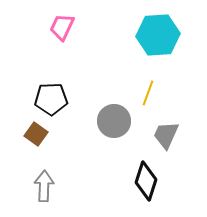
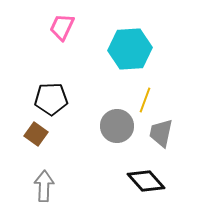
cyan hexagon: moved 28 px left, 14 px down
yellow line: moved 3 px left, 7 px down
gray circle: moved 3 px right, 5 px down
gray trapezoid: moved 5 px left, 2 px up; rotated 12 degrees counterclockwise
black diamond: rotated 60 degrees counterclockwise
